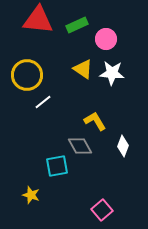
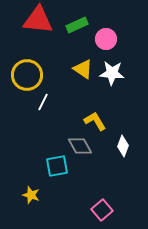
white line: rotated 24 degrees counterclockwise
